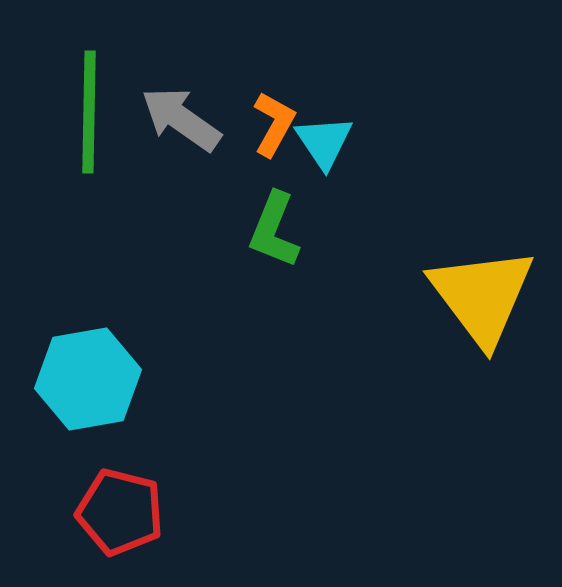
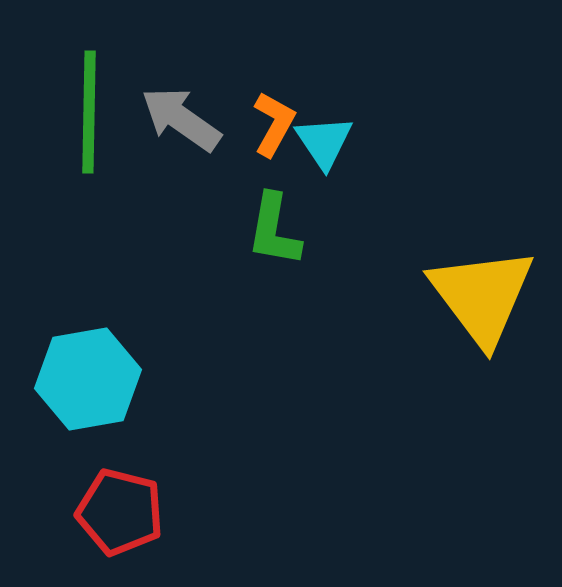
green L-shape: rotated 12 degrees counterclockwise
